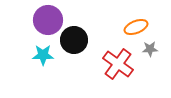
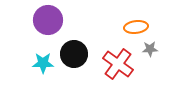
orange ellipse: rotated 15 degrees clockwise
black circle: moved 14 px down
cyan star: moved 8 px down
